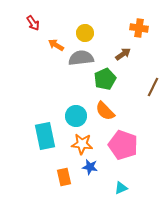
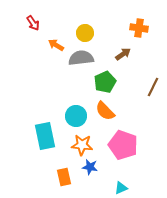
green pentagon: moved 3 px down
orange star: moved 1 px down
